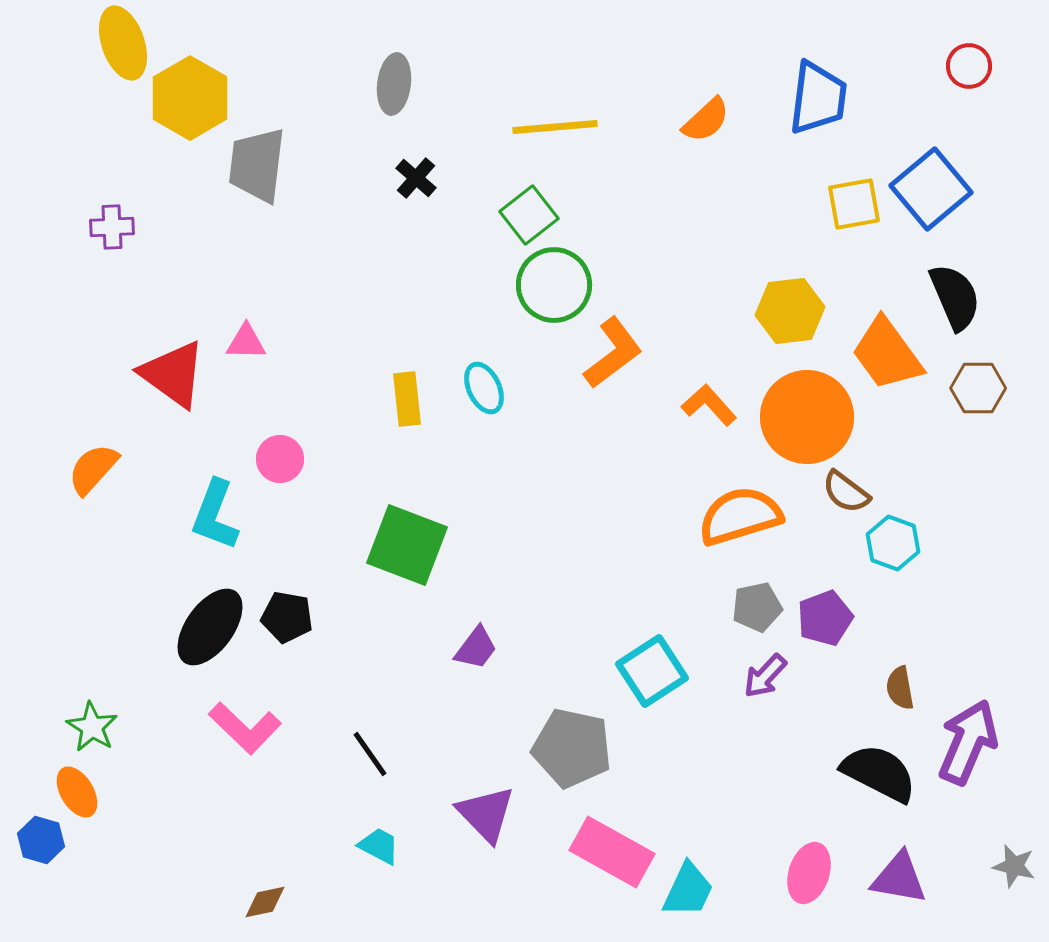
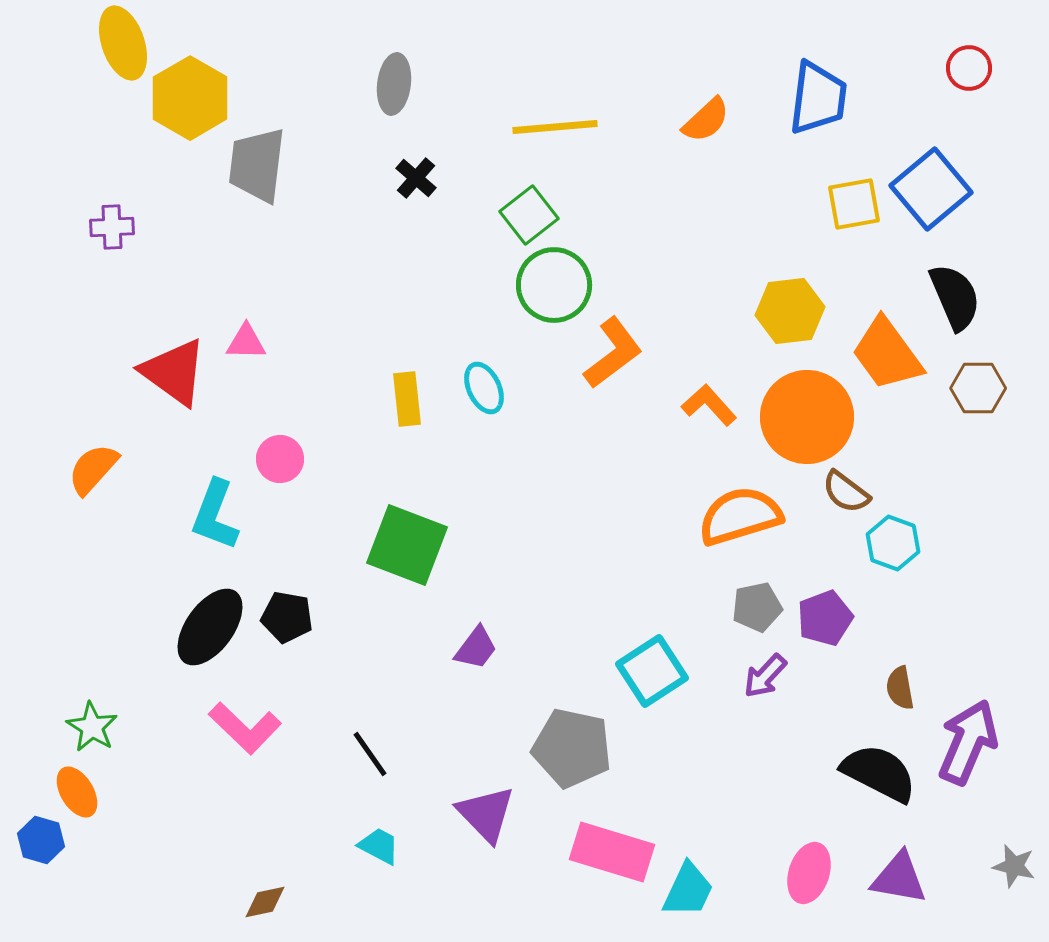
red circle at (969, 66): moved 2 px down
red triangle at (173, 374): moved 1 px right, 2 px up
pink rectangle at (612, 852): rotated 12 degrees counterclockwise
